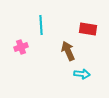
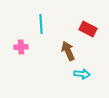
cyan line: moved 1 px up
red rectangle: rotated 18 degrees clockwise
pink cross: rotated 16 degrees clockwise
